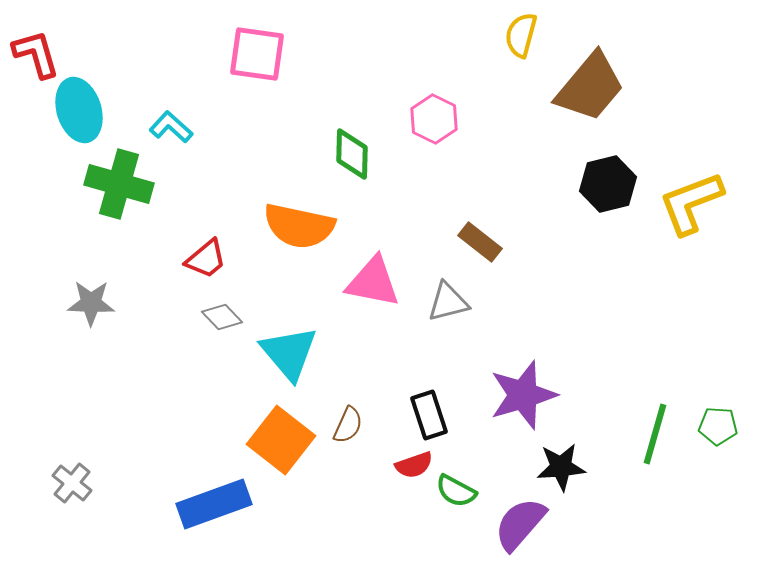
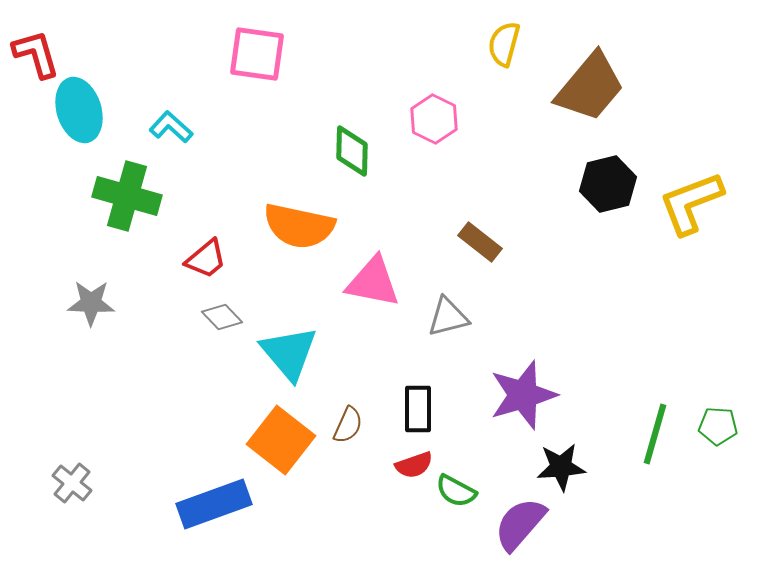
yellow semicircle: moved 17 px left, 9 px down
green diamond: moved 3 px up
green cross: moved 8 px right, 12 px down
gray triangle: moved 15 px down
black rectangle: moved 11 px left, 6 px up; rotated 18 degrees clockwise
